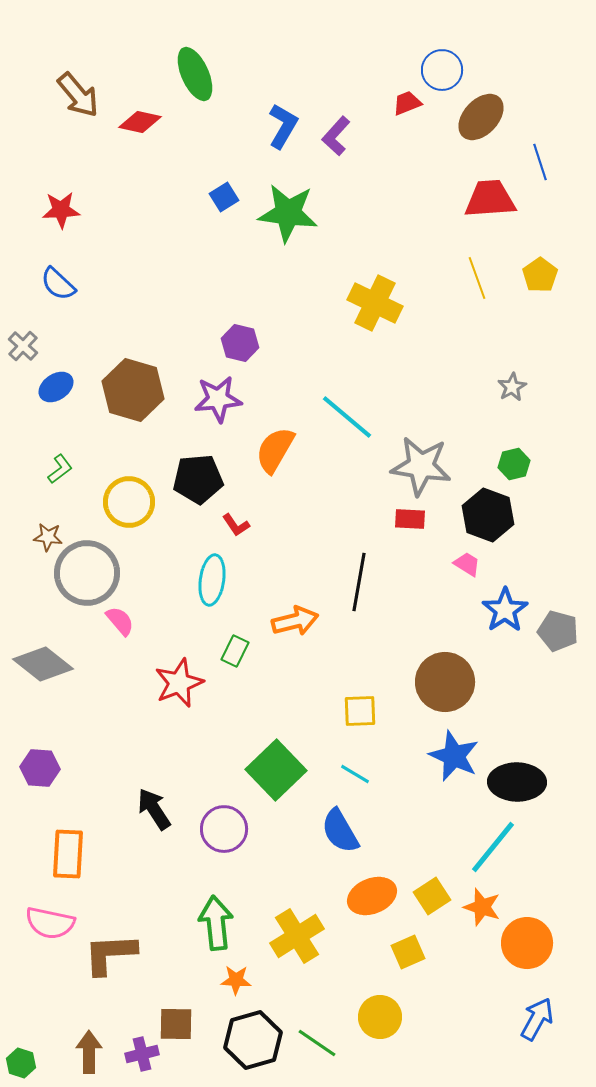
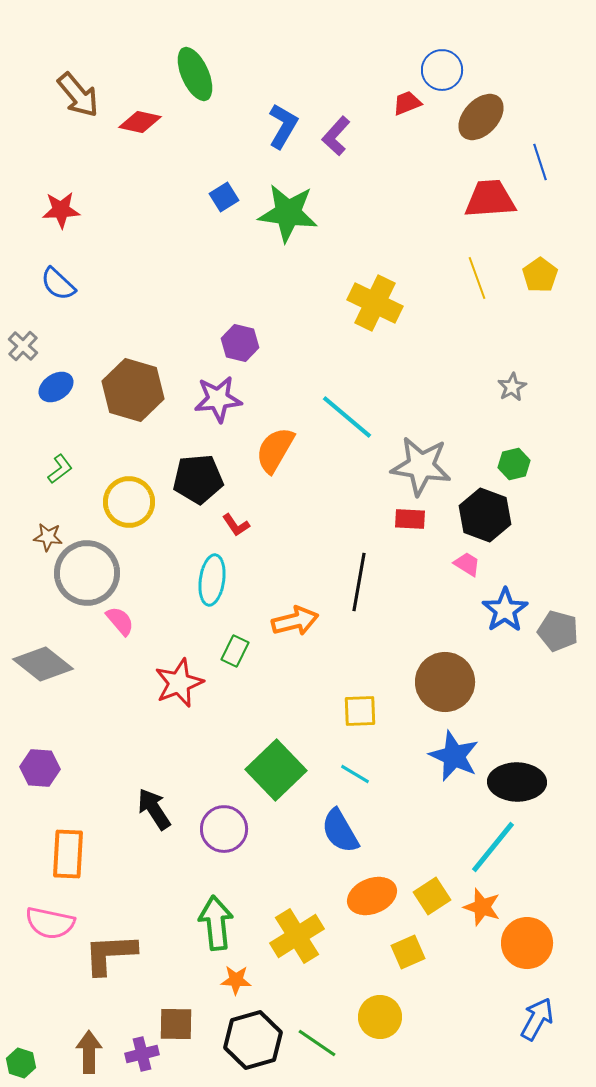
black hexagon at (488, 515): moved 3 px left
